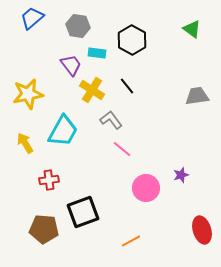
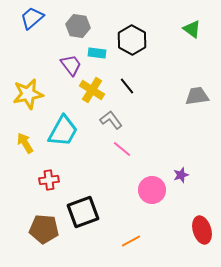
pink circle: moved 6 px right, 2 px down
